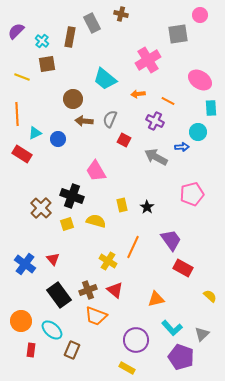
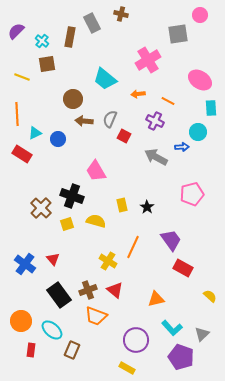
red square at (124, 140): moved 4 px up
